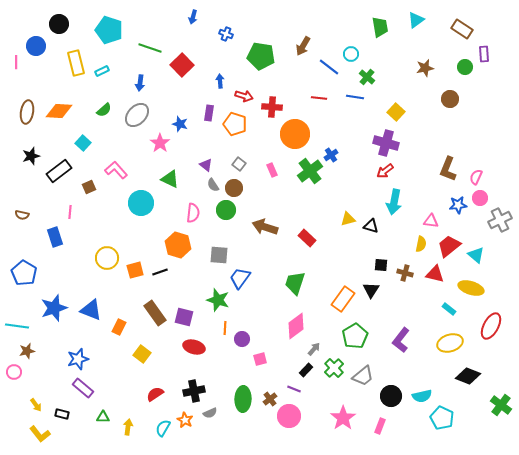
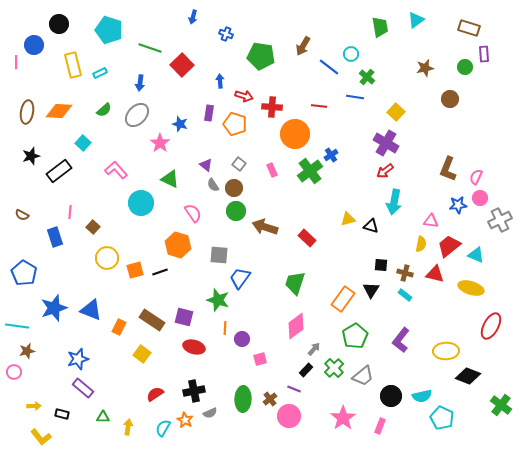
brown rectangle at (462, 29): moved 7 px right, 1 px up; rotated 15 degrees counterclockwise
blue circle at (36, 46): moved 2 px left, 1 px up
yellow rectangle at (76, 63): moved 3 px left, 2 px down
cyan rectangle at (102, 71): moved 2 px left, 2 px down
red line at (319, 98): moved 8 px down
purple cross at (386, 143): rotated 15 degrees clockwise
brown square at (89, 187): moved 4 px right, 40 px down; rotated 24 degrees counterclockwise
green circle at (226, 210): moved 10 px right, 1 px down
pink semicircle at (193, 213): rotated 42 degrees counterclockwise
brown semicircle at (22, 215): rotated 16 degrees clockwise
cyan triangle at (476, 255): rotated 18 degrees counterclockwise
cyan rectangle at (449, 309): moved 44 px left, 14 px up
brown rectangle at (155, 313): moved 3 px left, 7 px down; rotated 20 degrees counterclockwise
yellow ellipse at (450, 343): moved 4 px left, 8 px down; rotated 15 degrees clockwise
yellow arrow at (36, 405): moved 2 px left, 1 px down; rotated 56 degrees counterclockwise
yellow L-shape at (40, 434): moved 1 px right, 3 px down
